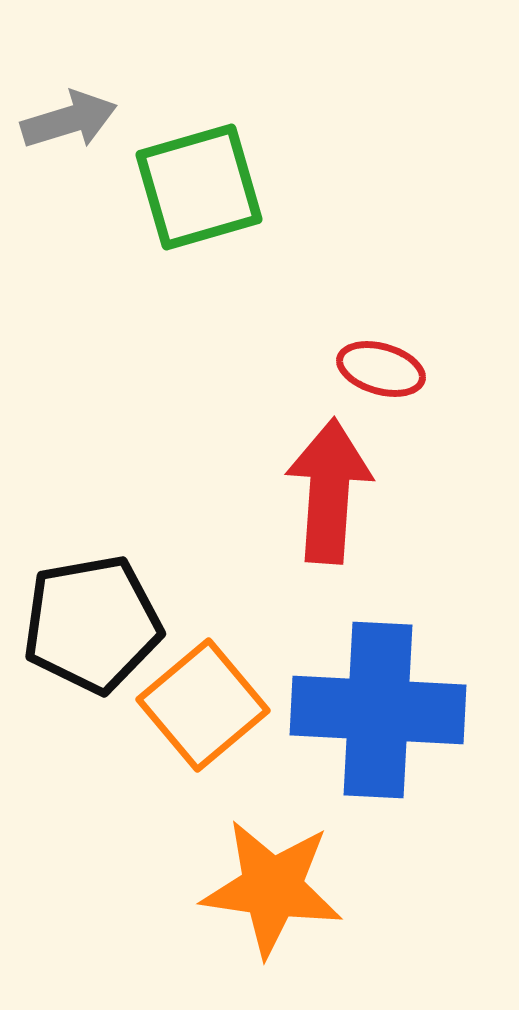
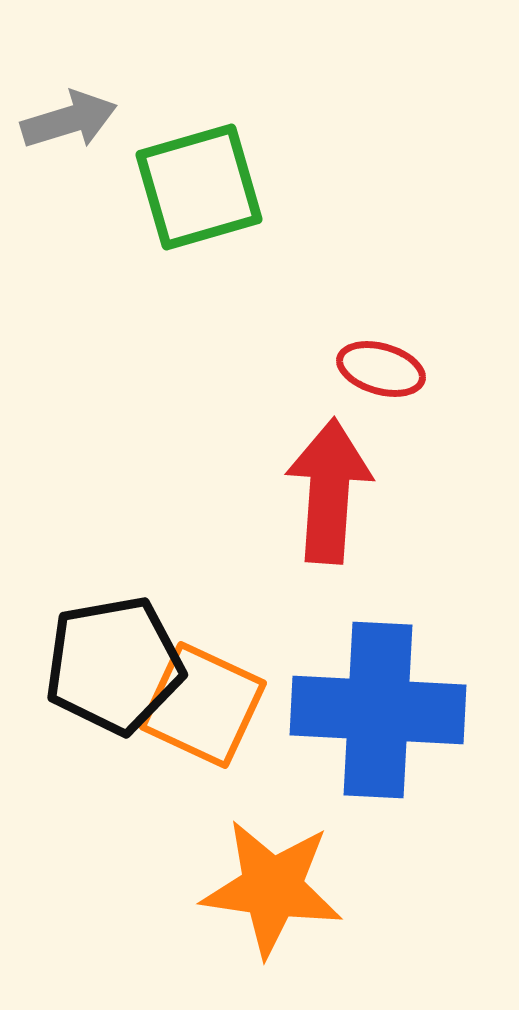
black pentagon: moved 22 px right, 41 px down
orange square: rotated 25 degrees counterclockwise
